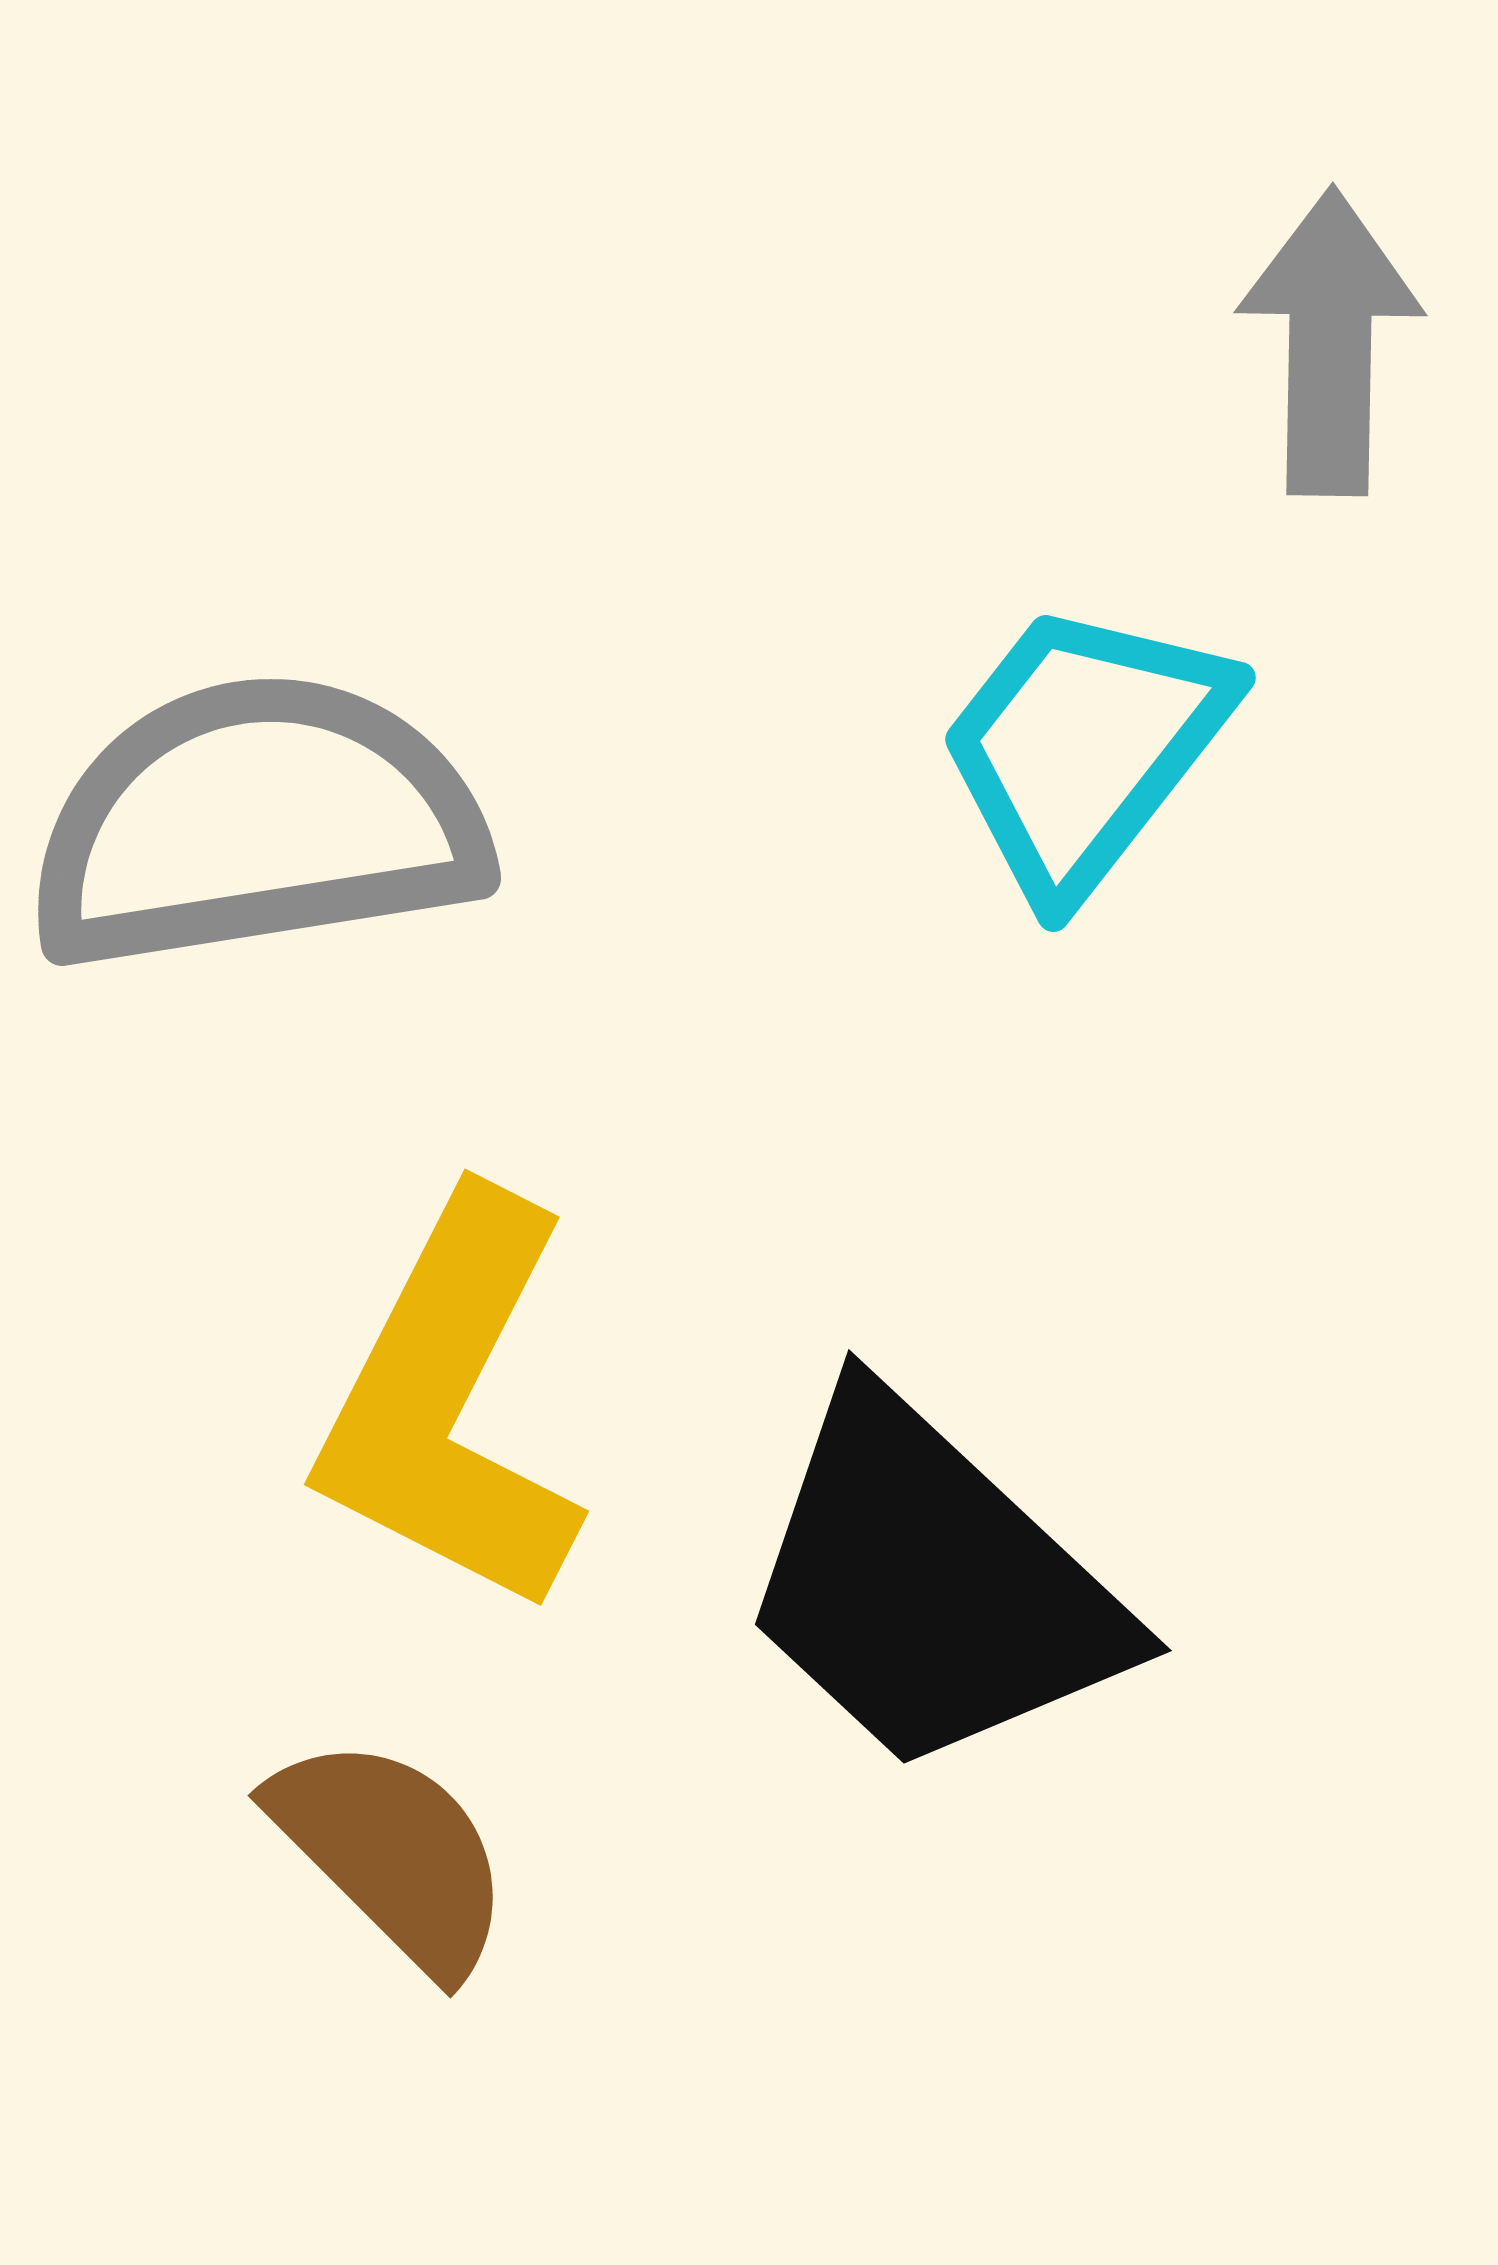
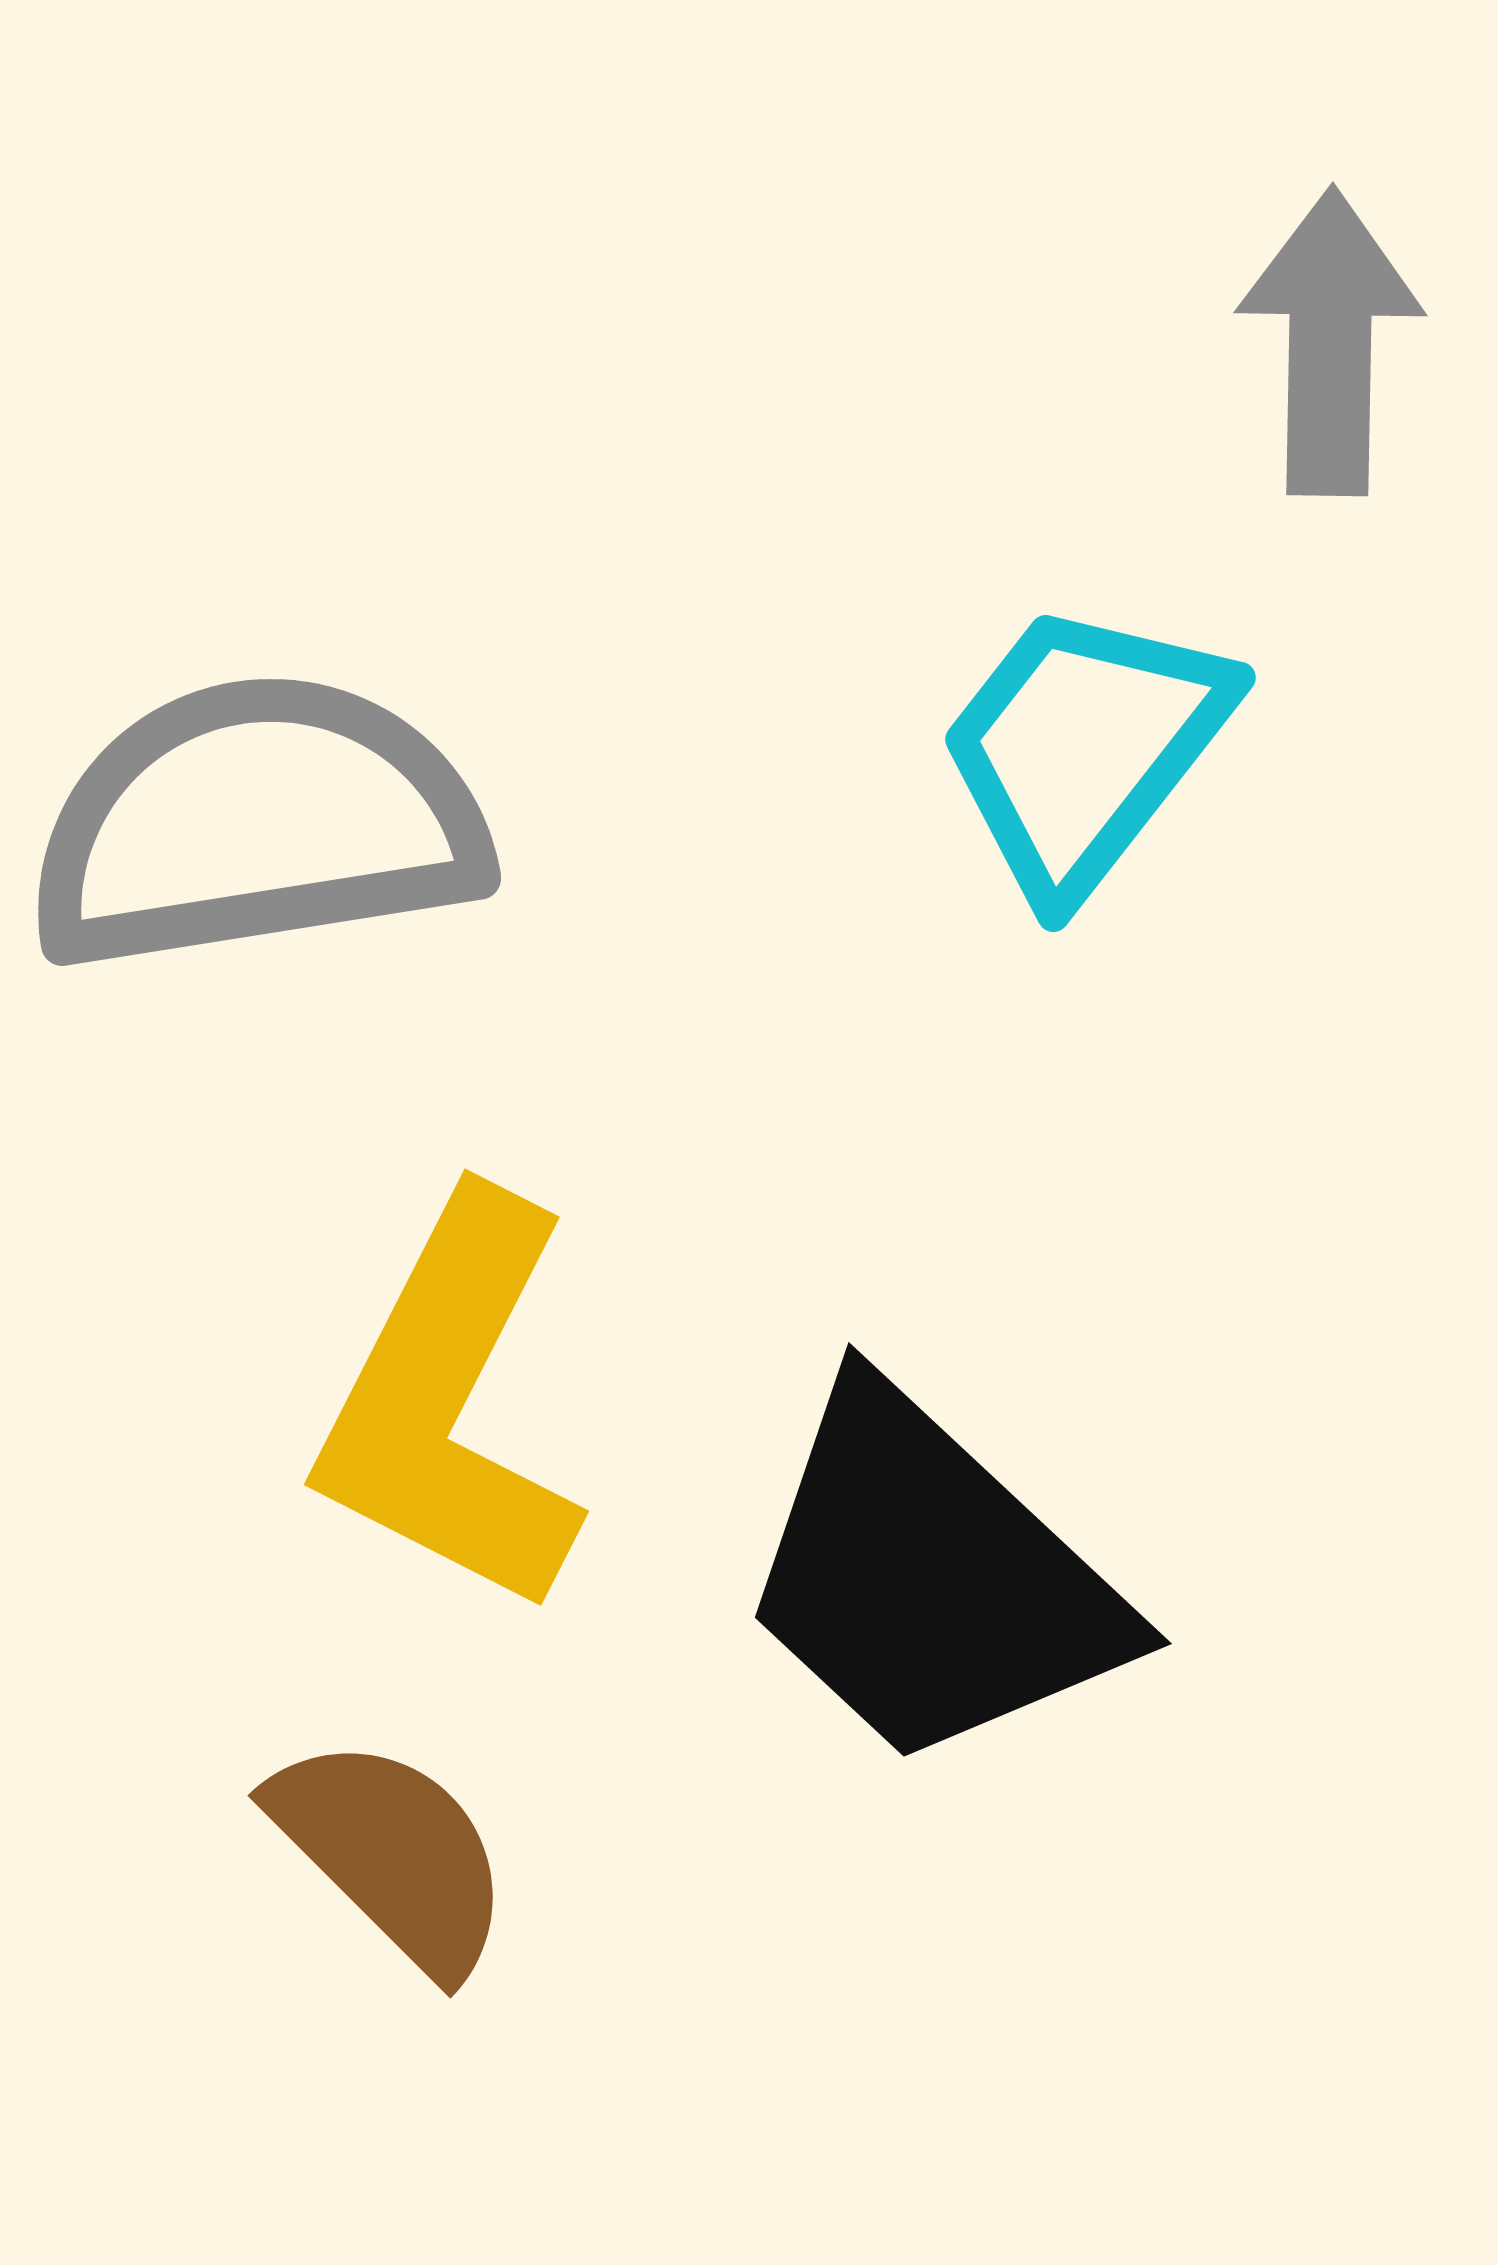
black trapezoid: moved 7 px up
